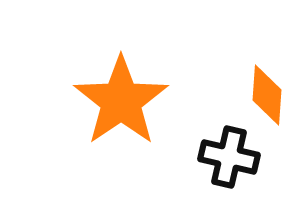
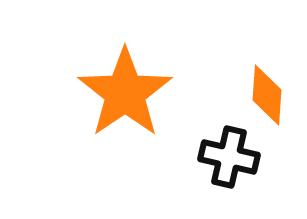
orange star: moved 4 px right, 8 px up
